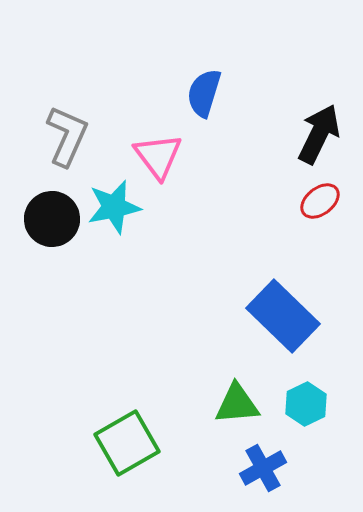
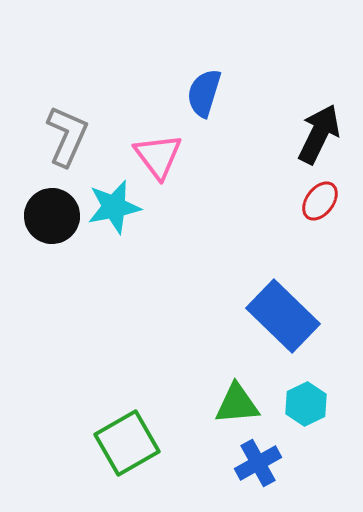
red ellipse: rotated 15 degrees counterclockwise
black circle: moved 3 px up
blue cross: moved 5 px left, 5 px up
